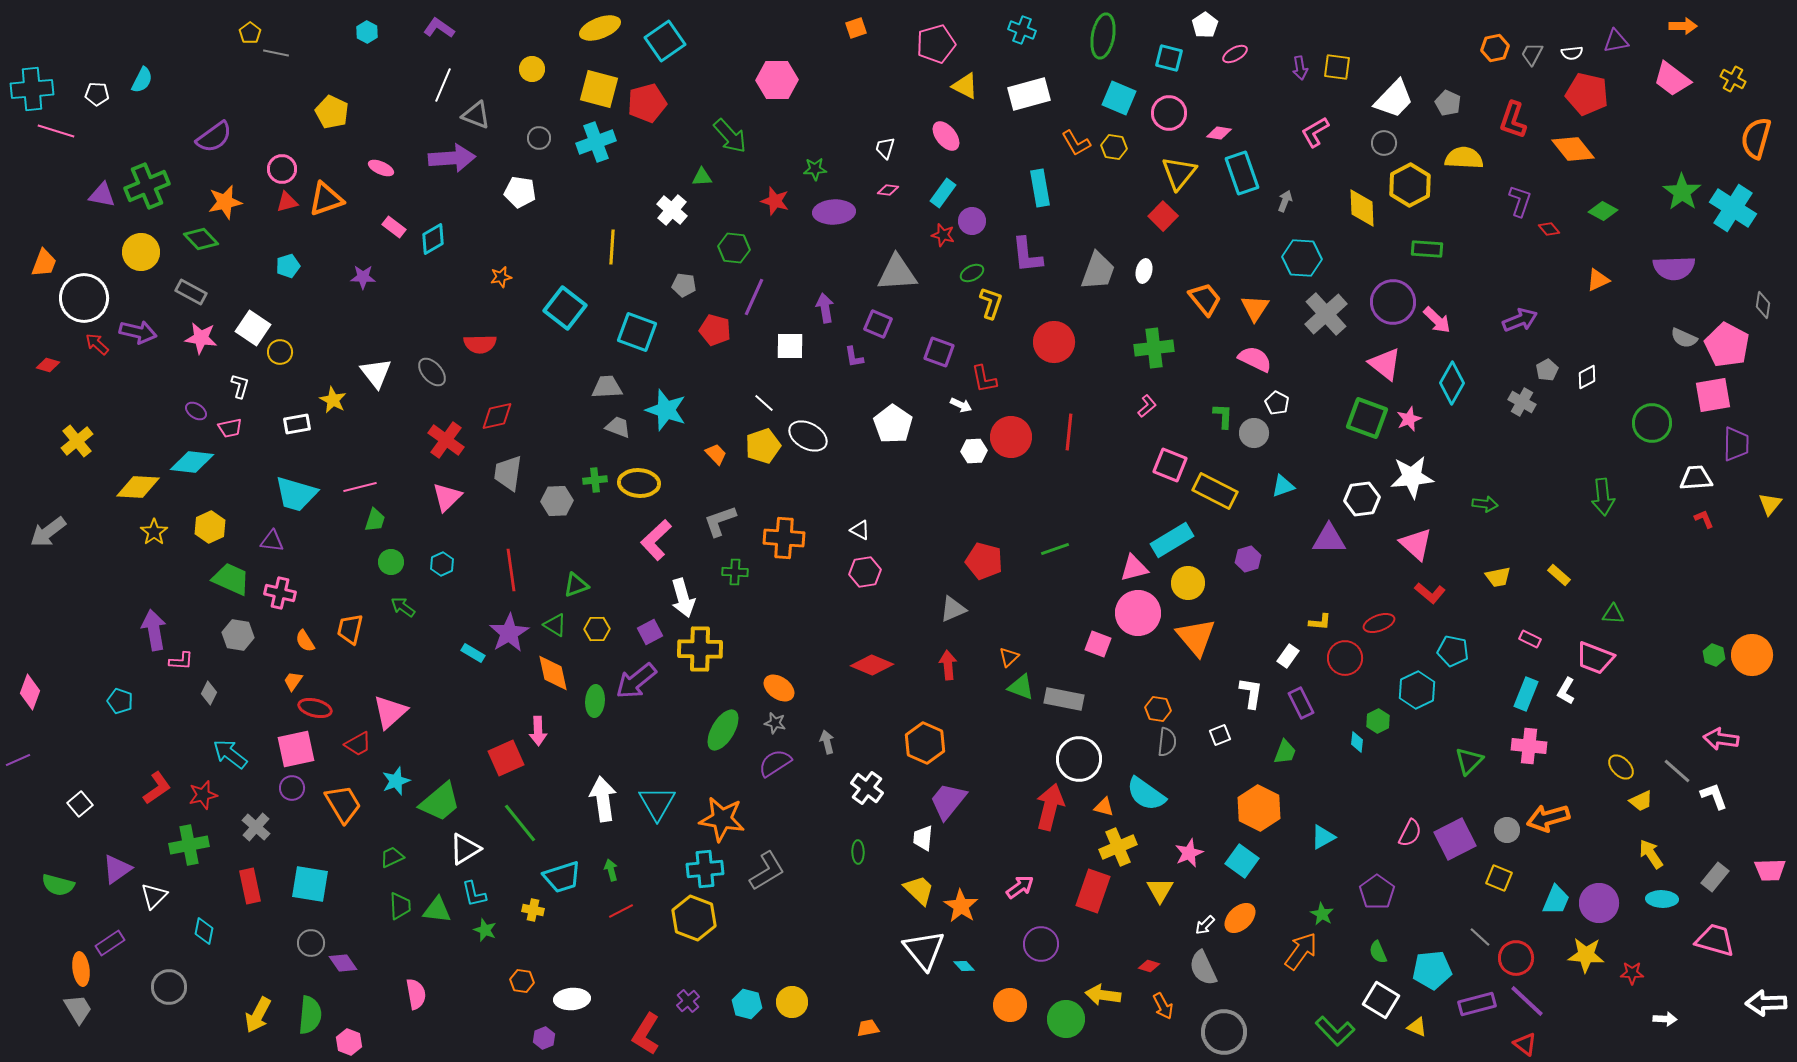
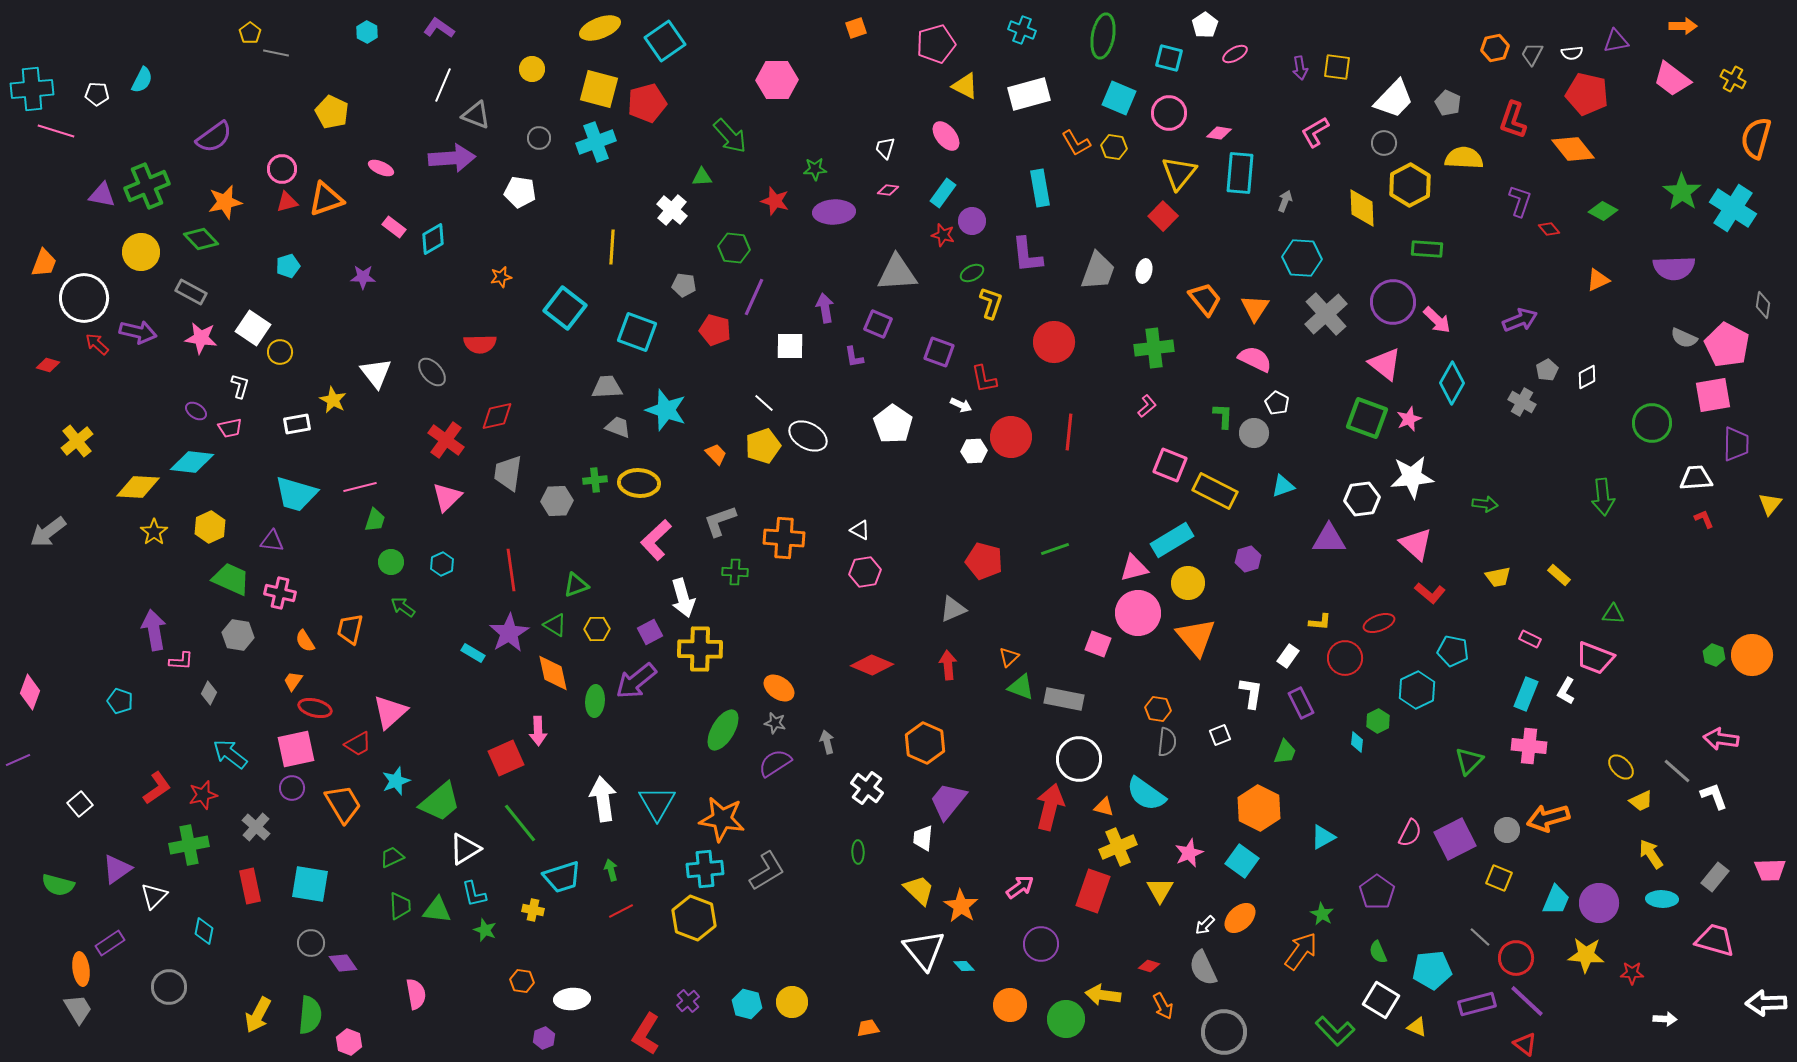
cyan rectangle at (1242, 173): moved 2 px left; rotated 24 degrees clockwise
